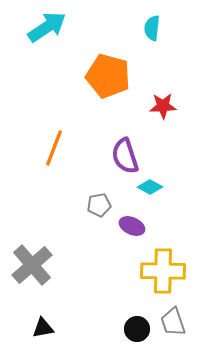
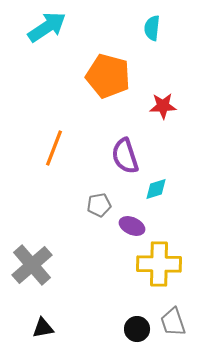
cyan diamond: moved 6 px right, 2 px down; rotated 45 degrees counterclockwise
yellow cross: moved 4 px left, 7 px up
